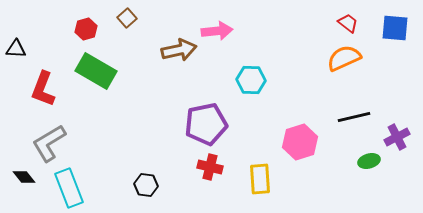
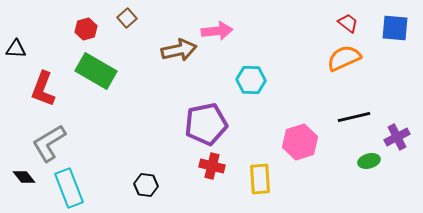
red cross: moved 2 px right, 1 px up
